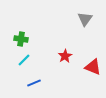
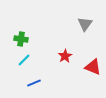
gray triangle: moved 5 px down
